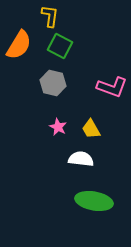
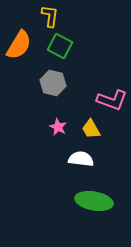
pink L-shape: moved 13 px down
